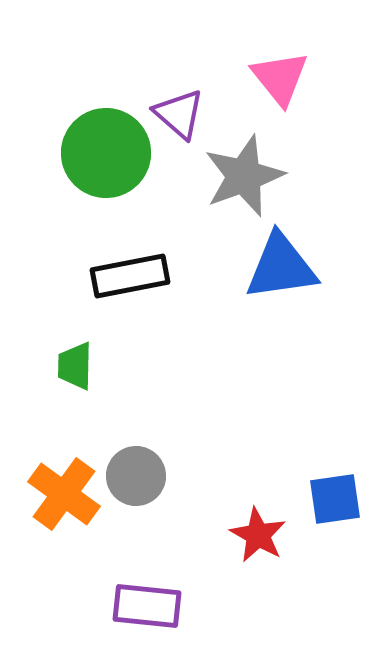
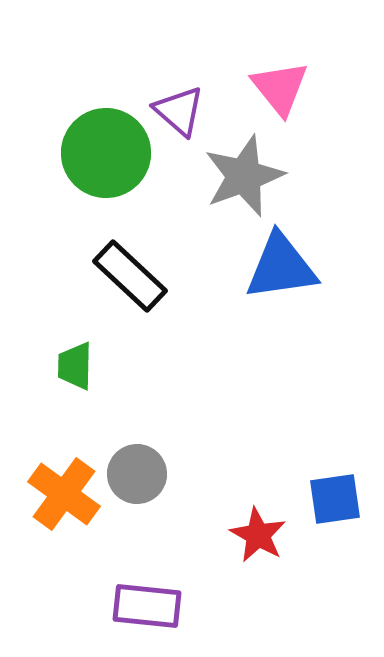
pink triangle: moved 10 px down
purple triangle: moved 3 px up
black rectangle: rotated 54 degrees clockwise
gray circle: moved 1 px right, 2 px up
